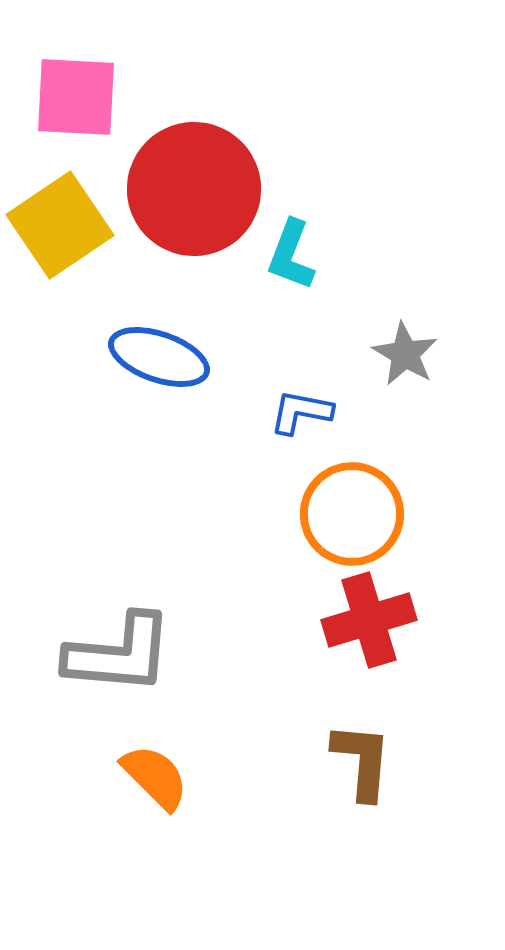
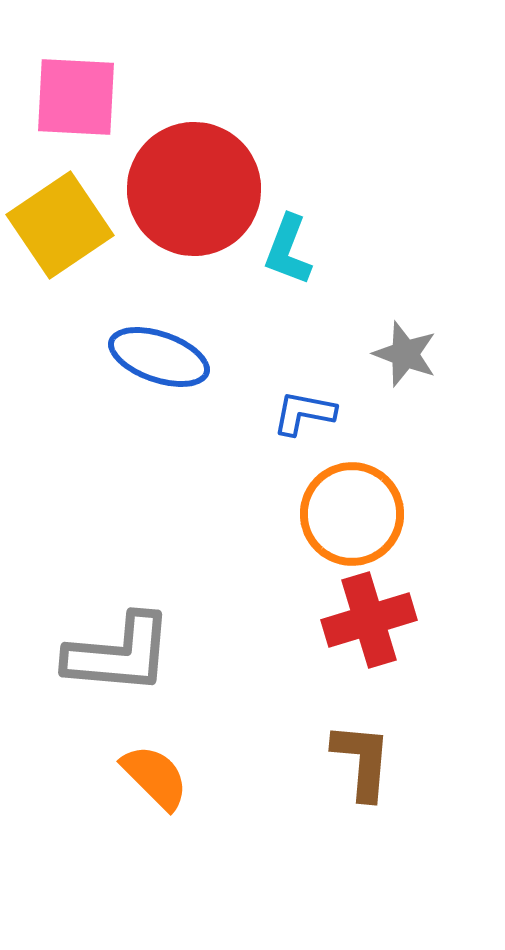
cyan L-shape: moved 3 px left, 5 px up
gray star: rotated 10 degrees counterclockwise
blue L-shape: moved 3 px right, 1 px down
